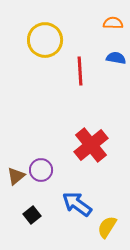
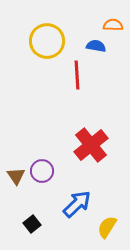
orange semicircle: moved 2 px down
yellow circle: moved 2 px right, 1 px down
blue semicircle: moved 20 px left, 12 px up
red line: moved 3 px left, 4 px down
purple circle: moved 1 px right, 1 px down
brown triangle: rotated 24 degrees counterclockwise
blue arrow: rotated 100 degrees clockwise
black square: moved 9 px down
